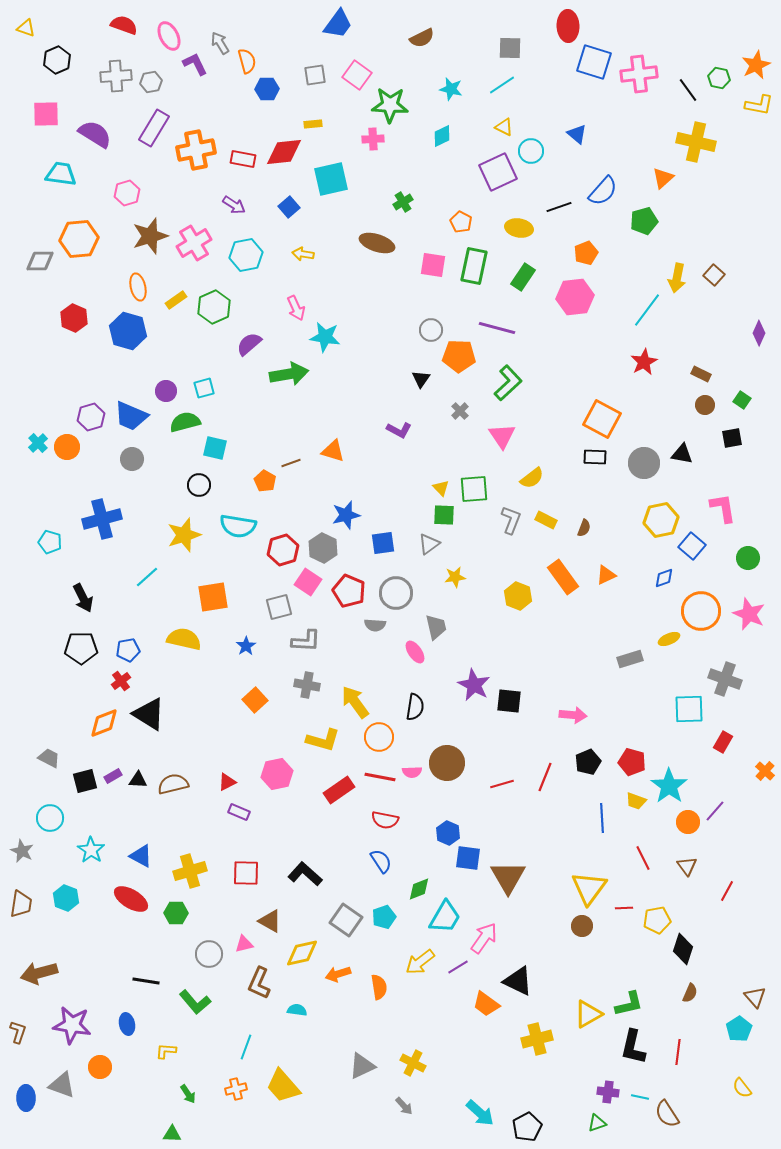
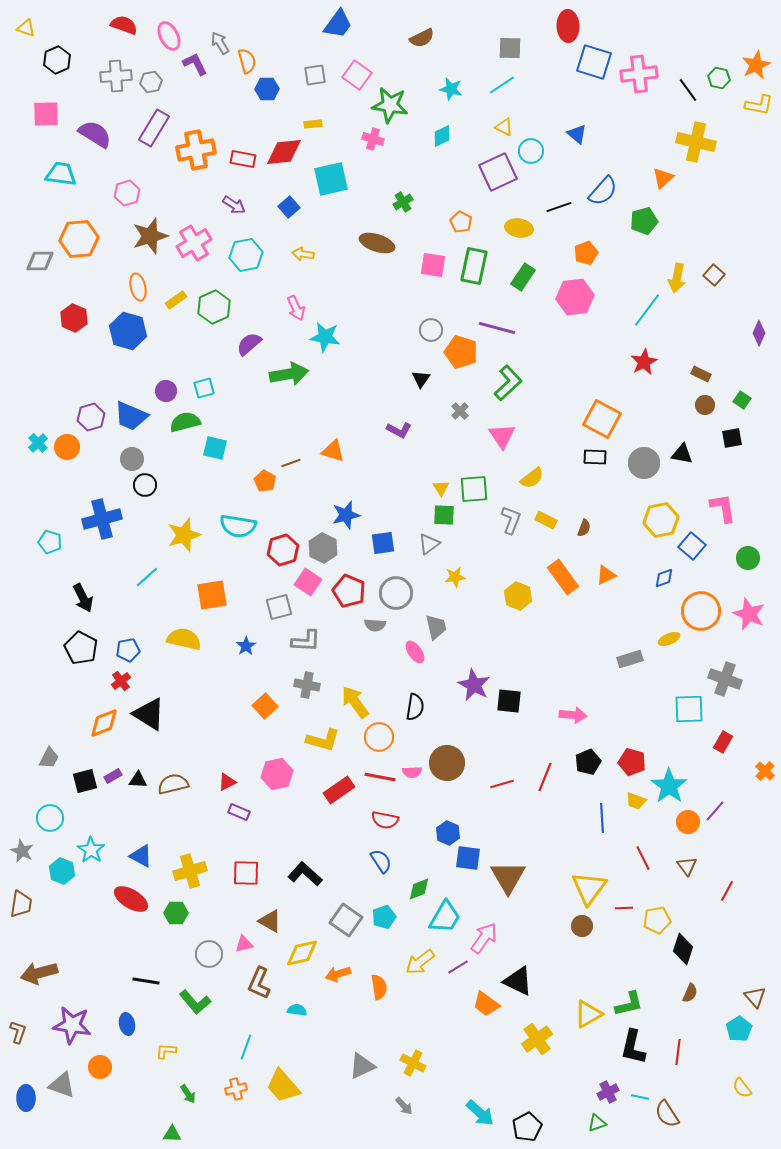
green star at (390, 105): rotated 6 degrees clockwise
pink cross at (373, 139): rotated 20 degrees clockwise
orange pentagon at (459, 356): moved 2 px right, 4 px up; rotated 16 degrees clockwise
black circle at (199, 485): moved 54 px left
yellow triangle at (441, 488): rotated 12 degrees clockwise
orange square at (213, 597): moved 1 px left, 2 px up
black pentagon at (81, 648): rotated 28 degrees clockwise
orange square at (255, 700): moved 10 px right, 6 px down
gray trapezoid at (49, 758): rotated 90 degrees clockwise
cyan hexagon at (66, 898): moved 4 px left, 27 px up
yellow cross at (537, 1039): rotated 20 degrees counterclockwise
purple cross at (608, 1092): rotated 35 degrees counterclockwise
